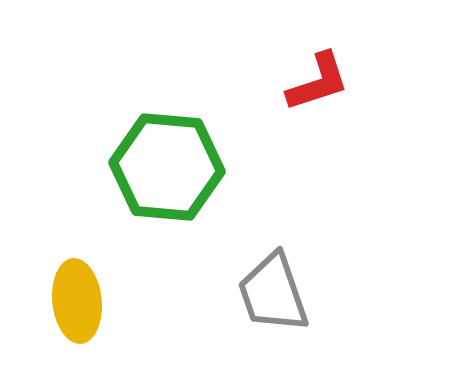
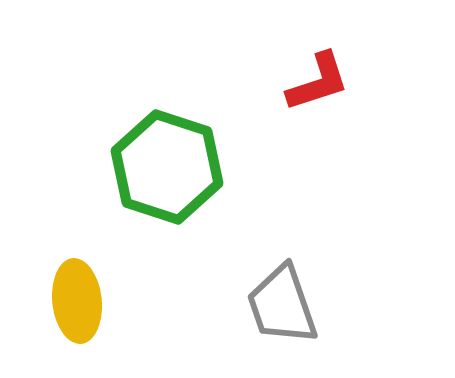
green hexagon: rotated 13 degrees clockwise
gray trapezoid: moved 9 px right, 12 px down
